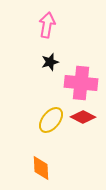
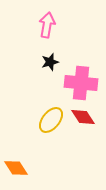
red diamond: rotated 30 degrees clockwise
orange diamond: moved 25 px left; rotated 30 degrees counterclockwise
